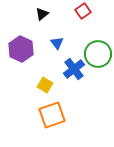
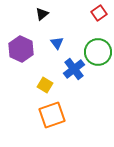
red square: moved 16 px right, 2 px down
green circle: moved 2 px up
